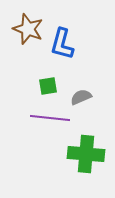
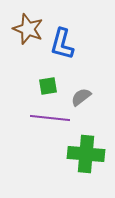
gray semicircle: rotated 15 degrees counterclockwise
